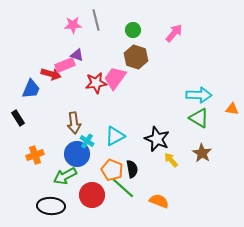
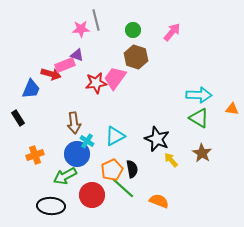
pink star: moved 8 px right, 4 px down
pink arrow: moved 2 px left, 1 px up
orange pentagon: rotated 25 degrees clockwise
